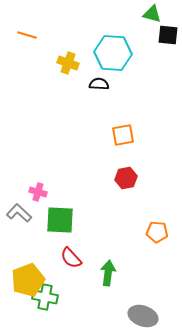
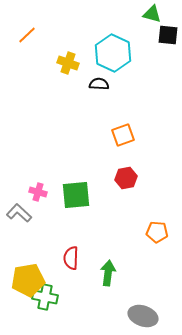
orange line: rotated 60 degrees counterclockwise
cyan hexagon: rotated 21 degrees clockwise
orange square: rotated 10 degrees counterclockwise
green square: moved 16 px right, 25 px up; rotated 8 degrees counterclockwise
red semicircle: rotated 45 degrees clockwise
yellow pentagon: rotated 12 degrees clockwise
